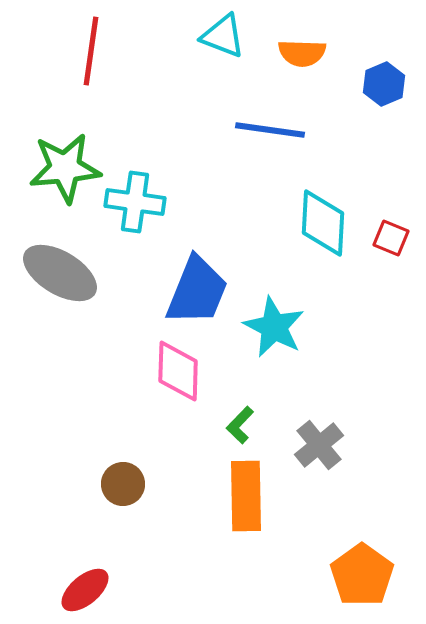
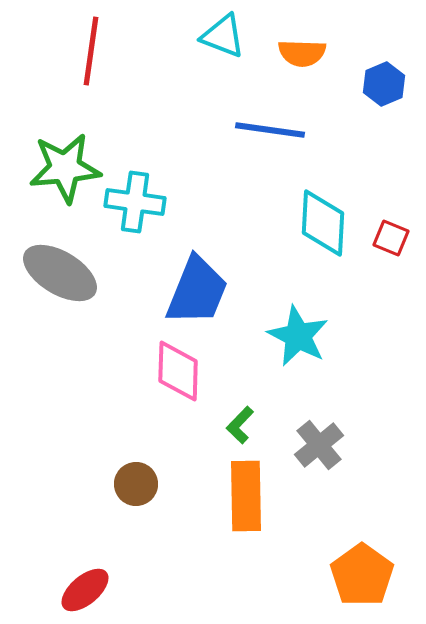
cyan star: moved 24 px right, 9 px down
brown circle: moved 13 px right
